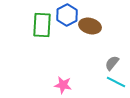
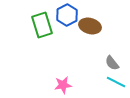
green rectangle: rotated 20 degrees counterclockwise
gray semicircle: rotated 77 degrees counterclockwise
pink star: rotated 18 degrees counterclockwise
